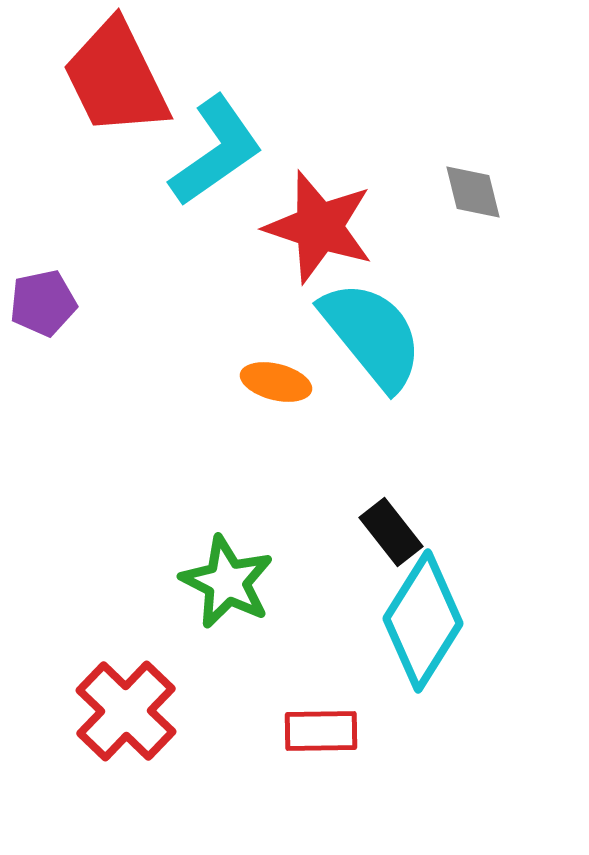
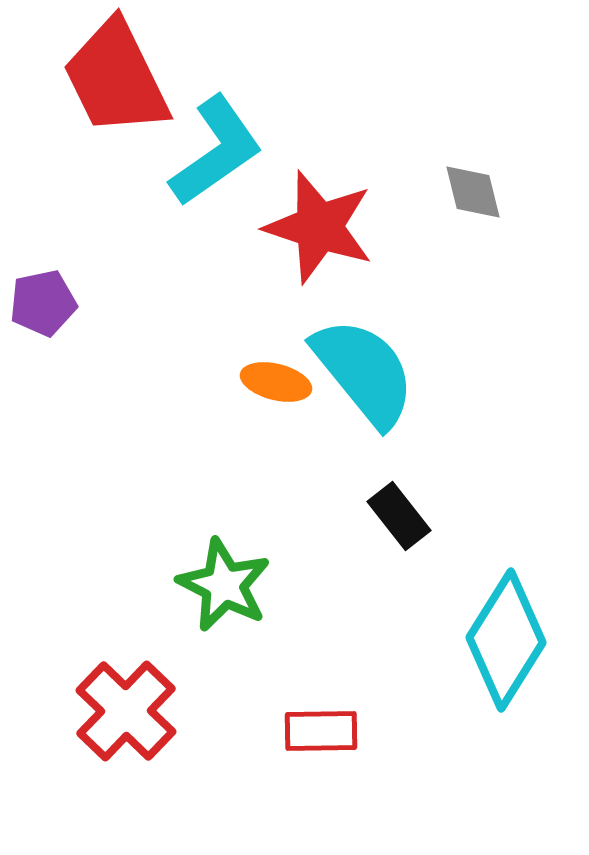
cyan semicircle: moved 8 px left, 37 px down
black rectangle: moved 8 px right, 16 px up
green star: moved 3 px left, 3 px down
cyan diamond: moved 83 px right, 19 px down
